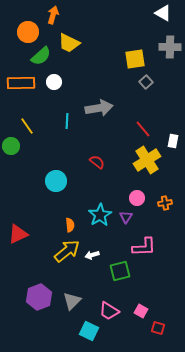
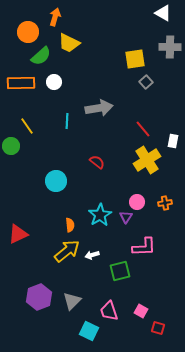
orange arrow: moved 2 px right, 2 px down
pink circle: moved 4 px down
pink trapezoid: rotated 40 degrees clockwise
